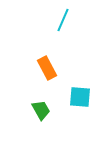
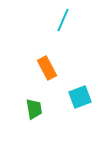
cyan square: rotated 25 degrees counterclockwise
green trapezoid: moved 7 px left, 1 px up; rotated 20 degrees clockwise
